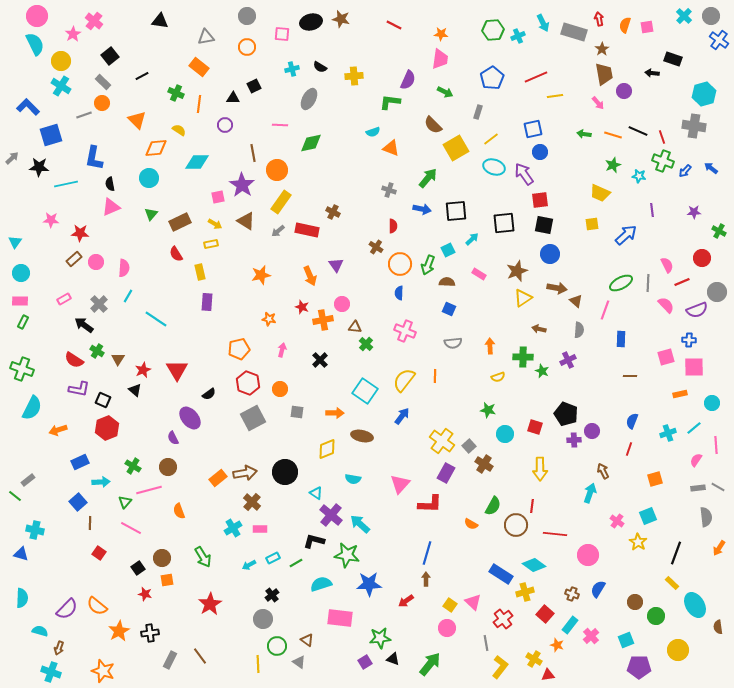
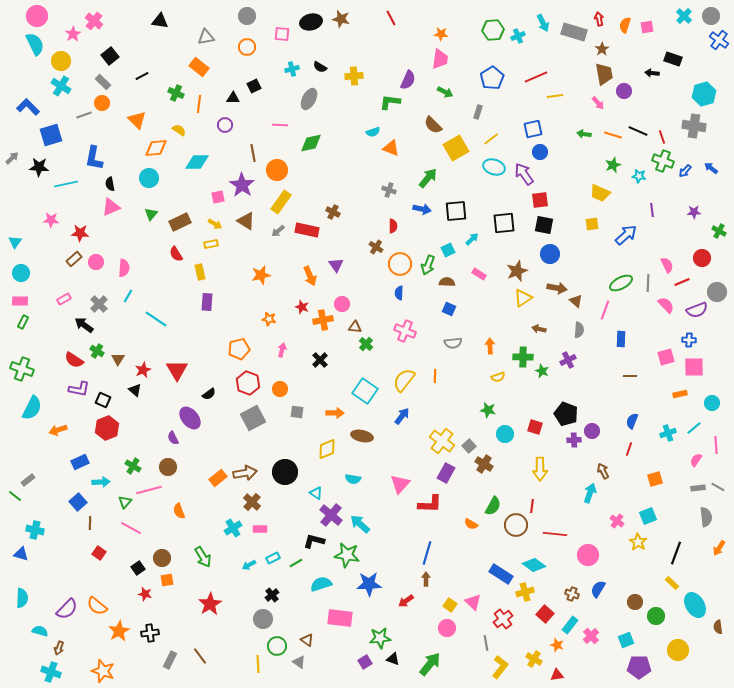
red line at (394, 25): moved 3 px left, 7 px up; rotated 35 degrees clockwise
red triangle at (548, 675): moved 9 px right
